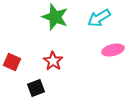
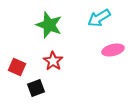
green star: moved 6 px left, 8 px down
red square: moved 5 px right, 5 px down
